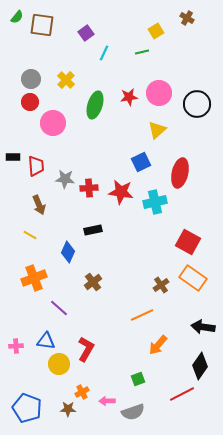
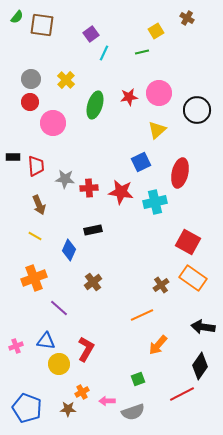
purple square at (86, 33): moved 5 px right, 1 px down
black circle at (197, 104): moved 6 px down
yellow line at (30, 235): moved 5 px right, 1 px down
blue diamond at (68, 252): moved 1 px right, 2 px up
pink cross at (16, 346): rotated 16 degrees counterclockwise
